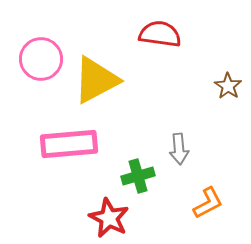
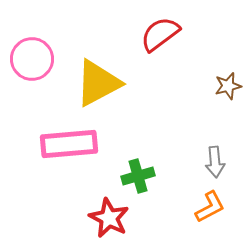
red semicircle: rotated 45 degrees counterclockwise
pink circle: moved 9 px left
yellow triangle: moved 2 px right, 3 px down
brown star: rotated 24 degrees clockwise
gray arrow: moved 36 px right, 13 px down
orange L-shape: moved 2 px right, 4 px down
